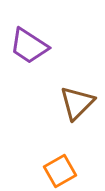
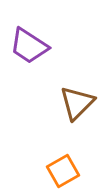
orange square: moved 3 px right
